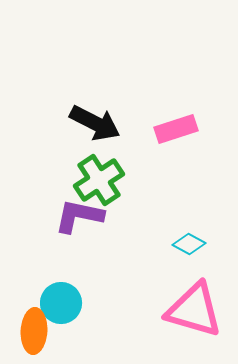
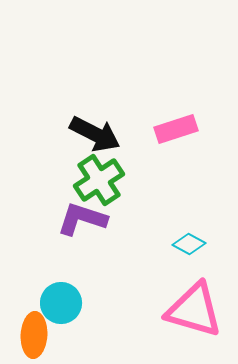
black arrow: moved 11 px down
purple L-shape: moved 3 px right, 3 px down; rotated 6 degrees clockwise
orange ellipse: moved 4 px down
